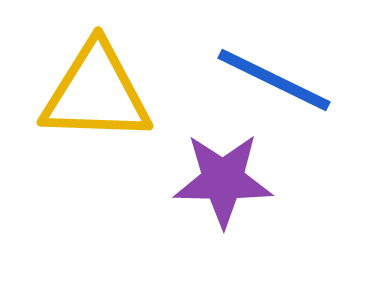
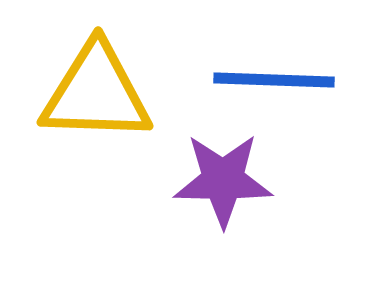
blue line: rotated 24 degrees counterclockwise
